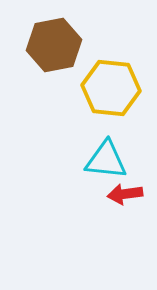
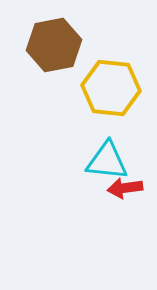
cyan triangle: moved 1 px right, 1 px down
red arrow: moved 6 px up
